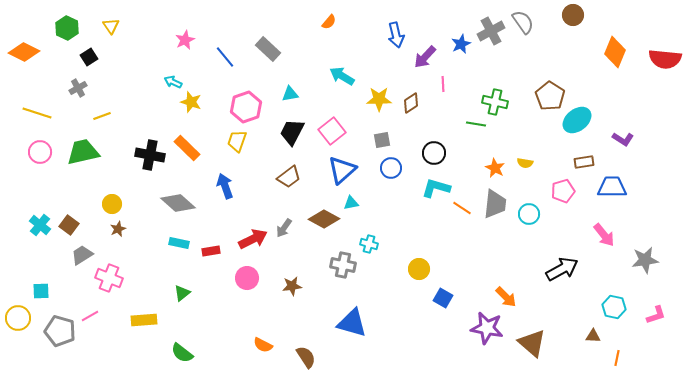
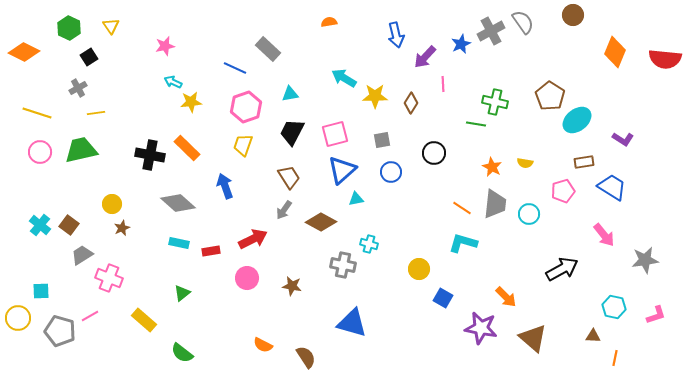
orange semicircle at (329, 22): rotated 140 degrees counterclockwise
green hexagon at (67, 28): moved 2 px right
pink star at (185, 40): moved 20 px left, 6 px down; rotated 12 degrees clockwise
blue line at (225, 57): moved 10 px right, 11 px down; rotated 25 degrees counterclockwise
cyan arrow at (342, 76): moved 2 px right, 2 px down
yellow star at (379, 99): moved 4 px left, 3 px up
yellow star at (191, 102): rotated 25 degrees counterclockwise
brown diamond at (411, 103): rotated 25 degrees counterclockwise
yellow line at (102, 116): moved 6 px left, 3 px up; rotated 12 degrees clockwise
pink square at (332, 131): moved 3 px right, 3 px down; rotated 24 degrees clockwise
yellow trapezoid at (237, 141): moved 6 px right, 4 px down
green trapezoid at (83, 152): moved 2 px left, 2 px up
blue circle at (391, 168): moved 4 px down
orange star at (495, 168): moved 3 px left, 1 px up
brown trapezoid at (289, 177): rotated 85 degrees counterclockwise
blue trapezoid at (612, 187): rotated 32 degrees clockwise
cyan L-shape at (436, 188): moved 27 px right, 55 px down
cyan triangle at (351, 203): moved 5 px right, 4 px up
brown diamond at (324, 219): moved 3 px left, 3 px down
gray arrow at (284, 228): moved 18 px up
brown star at (118, 229): moved 4 px right, 1 px up
brown star at (292, 286): rotated 18 degrees clockwise
yellow rectangle at (144, 320): rotated 45 degrees clockwise
purple star at (487, 328): moved 6 px left
brown triangle at (532, 343): moved 1 px right, 5 px up
orange line at (617, 358): moved 2 px left
